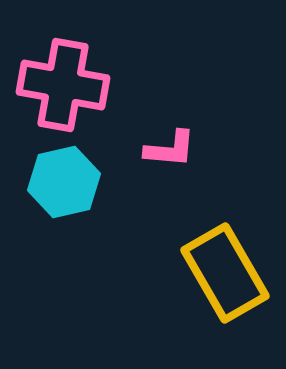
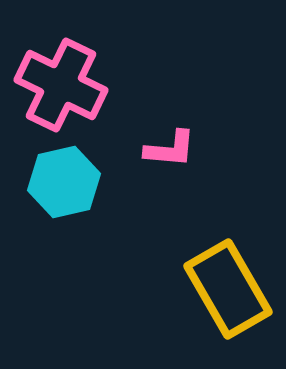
pink cross: moved 2 px left; rotated 16 degrees clockwise
yellow rectangle: moved 3 px right, 16 px down
